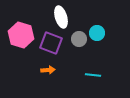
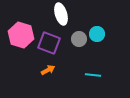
white ellipse: moved 3 px up
cyan circle: moved 1 px down
purple square: moved 2 px left
orange arrow: rotated 24 degrees counterclockwise
